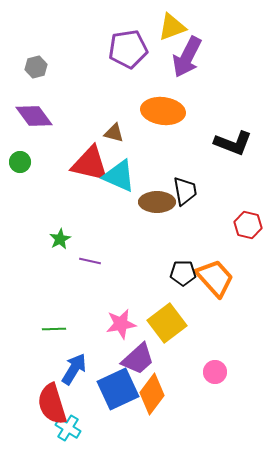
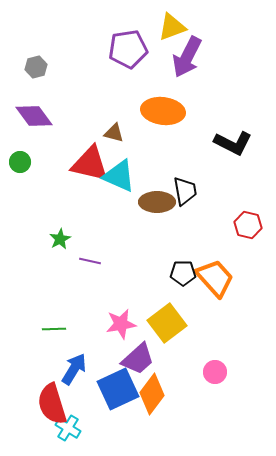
black L-shape: rotated 6 degrees clockwise
